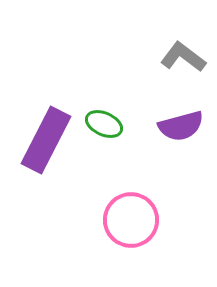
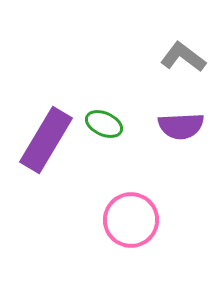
purple semicircle: rotated 12 degrees clockwise
purple rectangle: rotated 4 degrees clockwise
